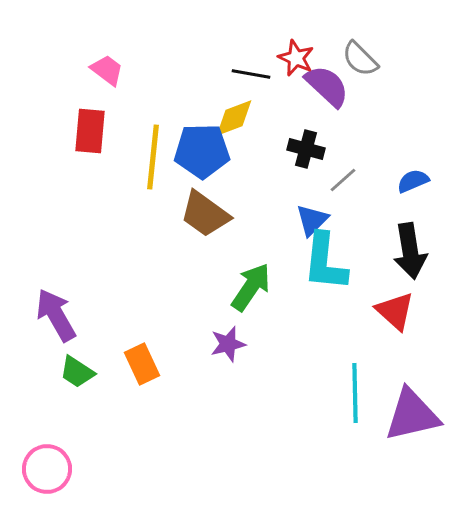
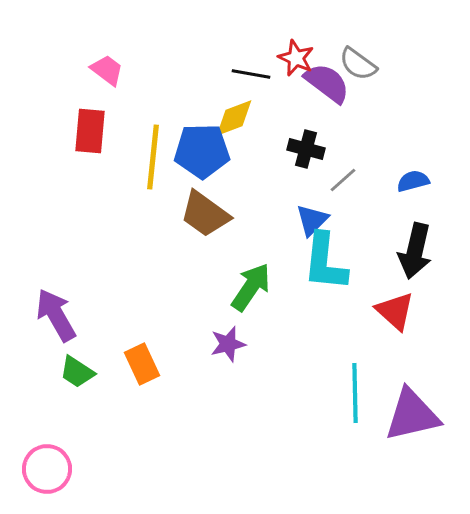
gray semicircle: moved 2 px left, 5 px down; rotated 9 degrees counterclockwise
purple semicircle: moved 3 px up; rotated 6 degrees counterclockwise
blue semicircle: rotated 8 degrees clockwise
black arrow: moved 5 px right; rotated 22 degrees clockwise
